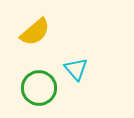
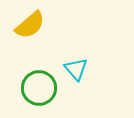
yellow semicircle: moved 5 px left, 7 px up
